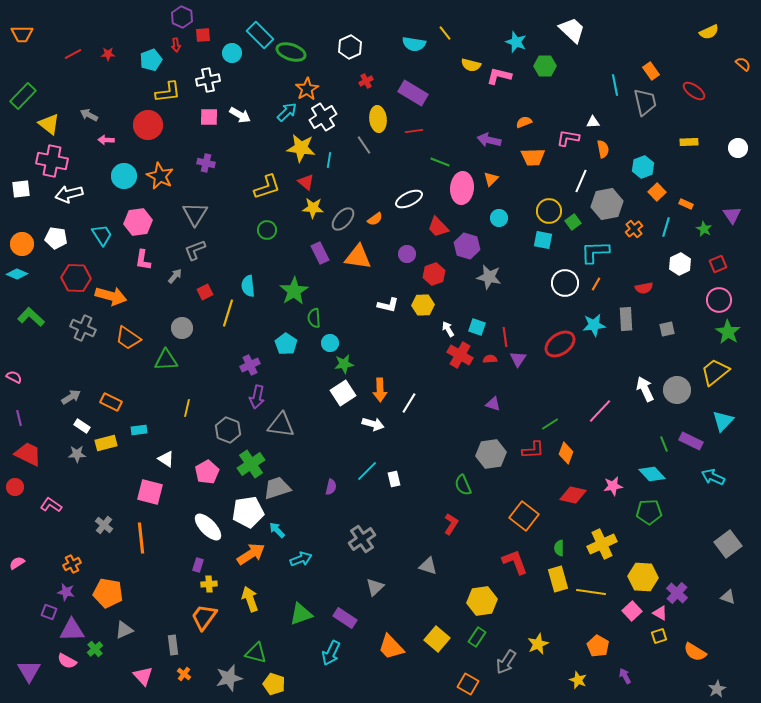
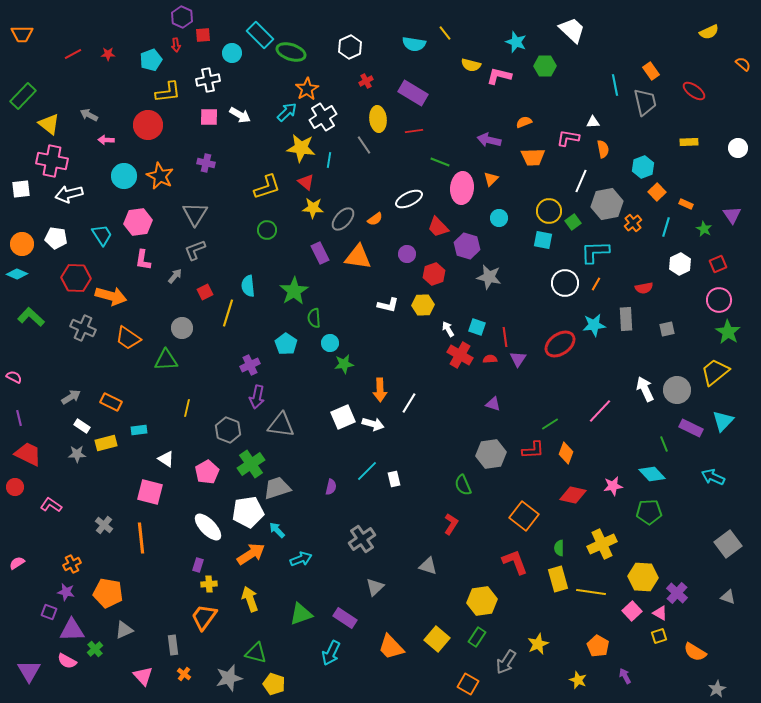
orange cross at (634, 229): moved 1 px left, 6 px up
white square at (343, 393): moved 24 px down; rotated 10 degrees clockwise
purple rectangle at (691, 441): moved 13 px up
